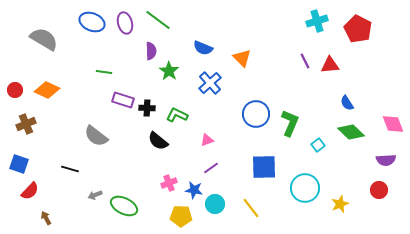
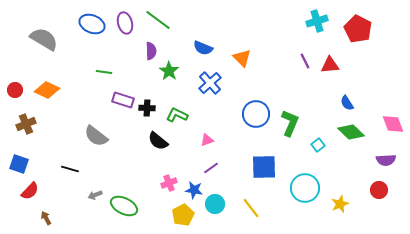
blue ellipse at (92, 22): moved 2 px down
yellow pentagon at (181, 216): moved 2 px right, 1 px up; rotated 30 degrees counterclockwise
